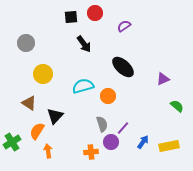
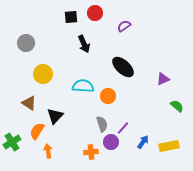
black arrow: rotated 12 degrees clockwise
cyan semicircle: rotated 20 degrees clockwise
